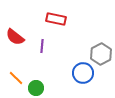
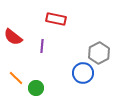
red semicircle: moved 2 px left
gray hexagon: moved 2 px left, 1 px up
